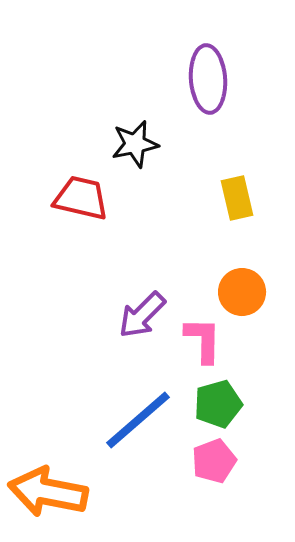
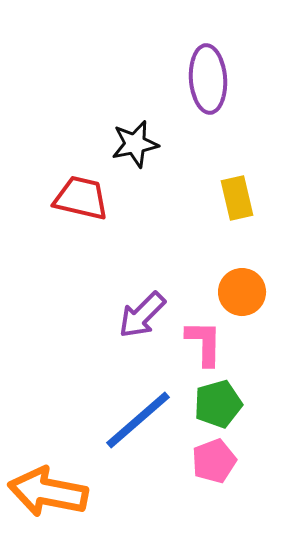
pink L-shape: moved 1 px right, 3 px down
